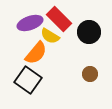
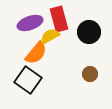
red rectangle: rotated 30 degrees clockwise
yellow semicircle: rotated 120 degrees clockwise
